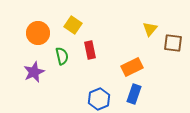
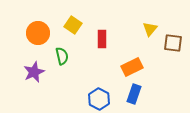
red rectangle: moved 12 px right, 11 px up; rotated 12 degrees clockwise
blue hexagon: rotated 10 degrees counterclockwise
